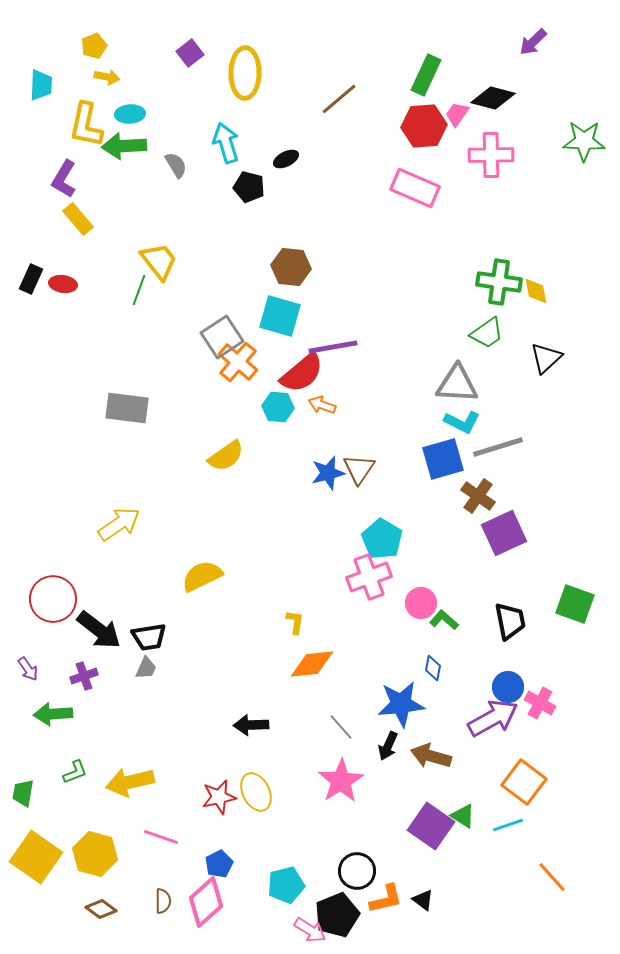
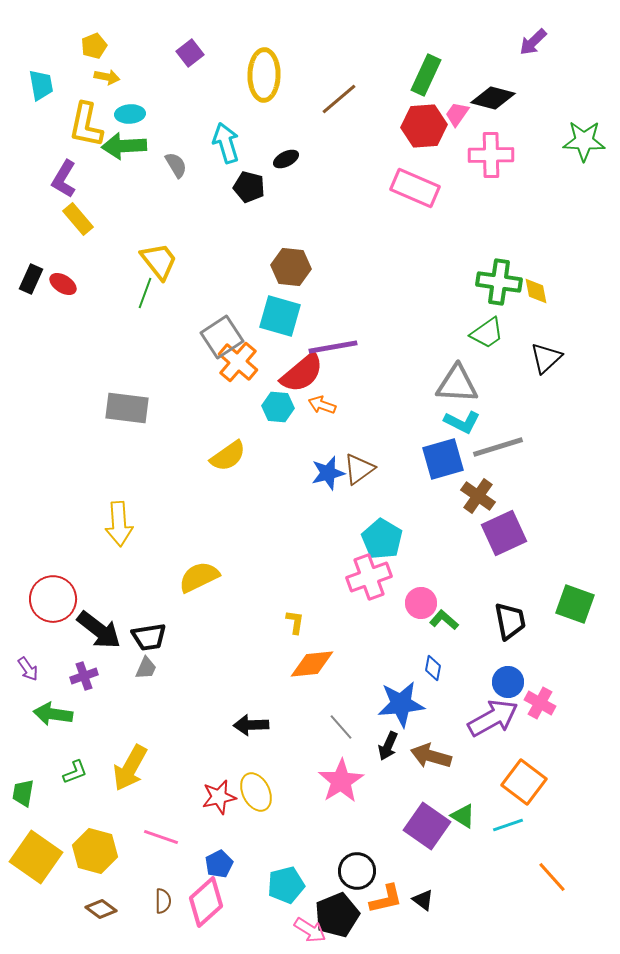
yellow ellipse at (245, 73): moved 19 px right, 2 px down
cyan trapezoid at (41, 85): rotated 12 degrees counterclockwise
red ellipse at (63, 284): rotated 24 degrees clockwise
green line at (139, 290): moved 6 px right, 3 px down
yellow semicircle at (226, 456): moved 2 px right
brown triangle at (359, 469): rotated 20 degrees clockwise
yellow arrow at (119, 524): rotated 120 degrees clockwise
yellow semicircle at (202, 576): moved 3 px left, 1 px down
blue circle at (508, 687): moved 5 px up
green arrow at (53, 714): rotated 12 degrees clockwise
yellow arrow at (130, 782): moved 14 px up; rotated 48 degrees counterclockwise
purple square at (431, 826): moved 4 px left
yellow hexagon at (95, 854): moved 3 px up
